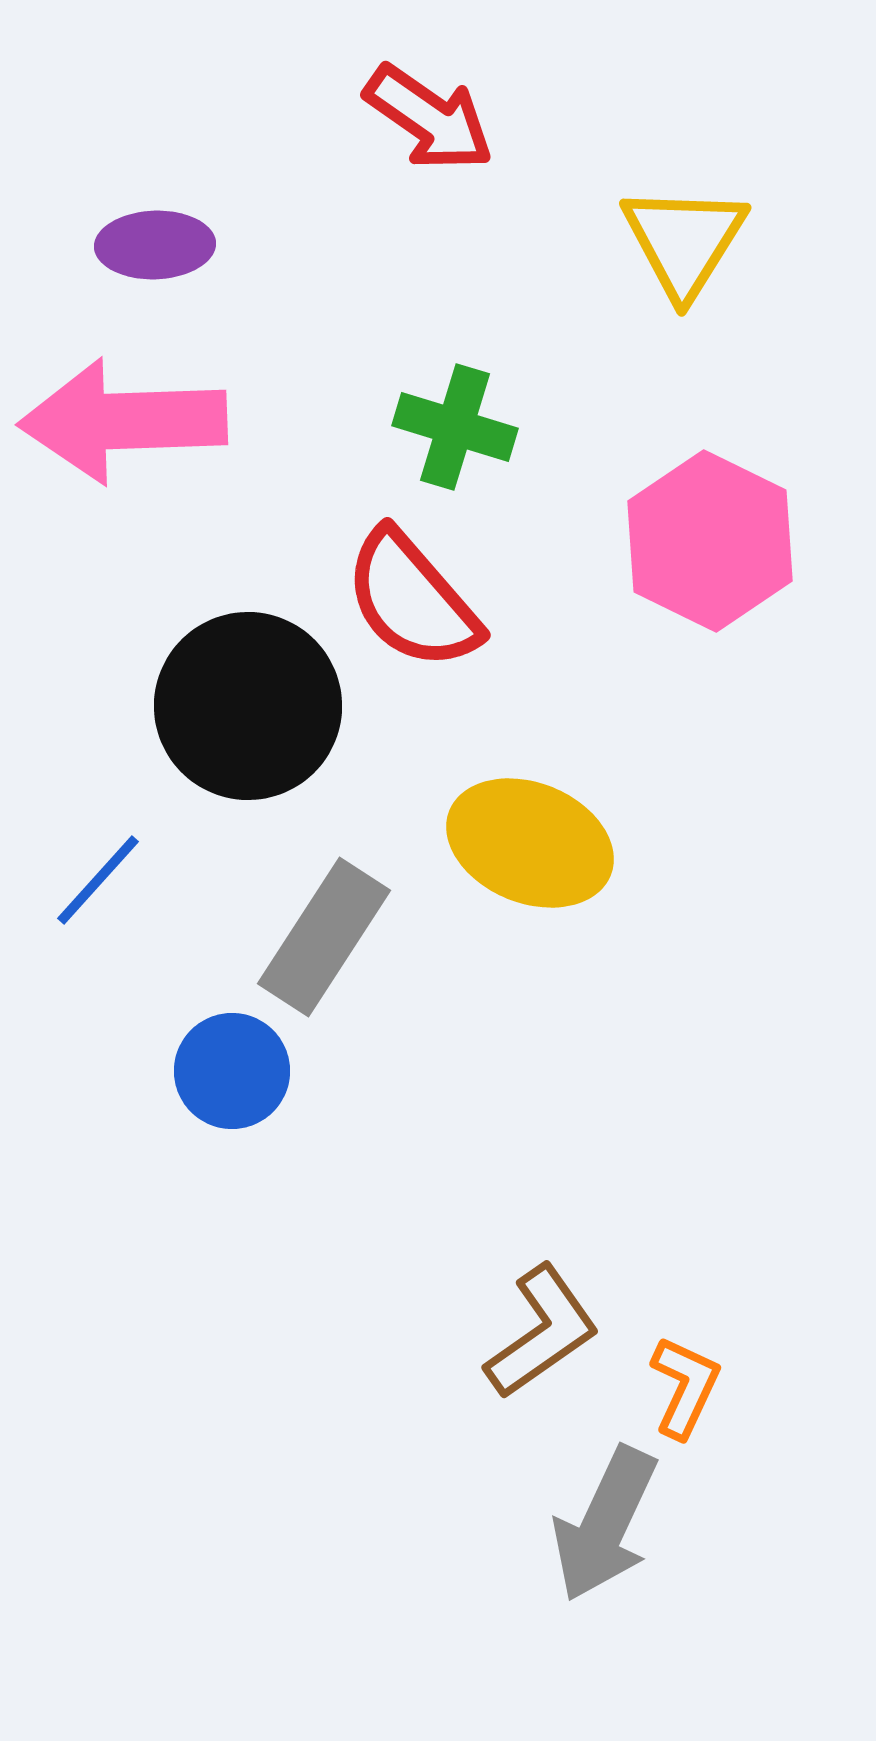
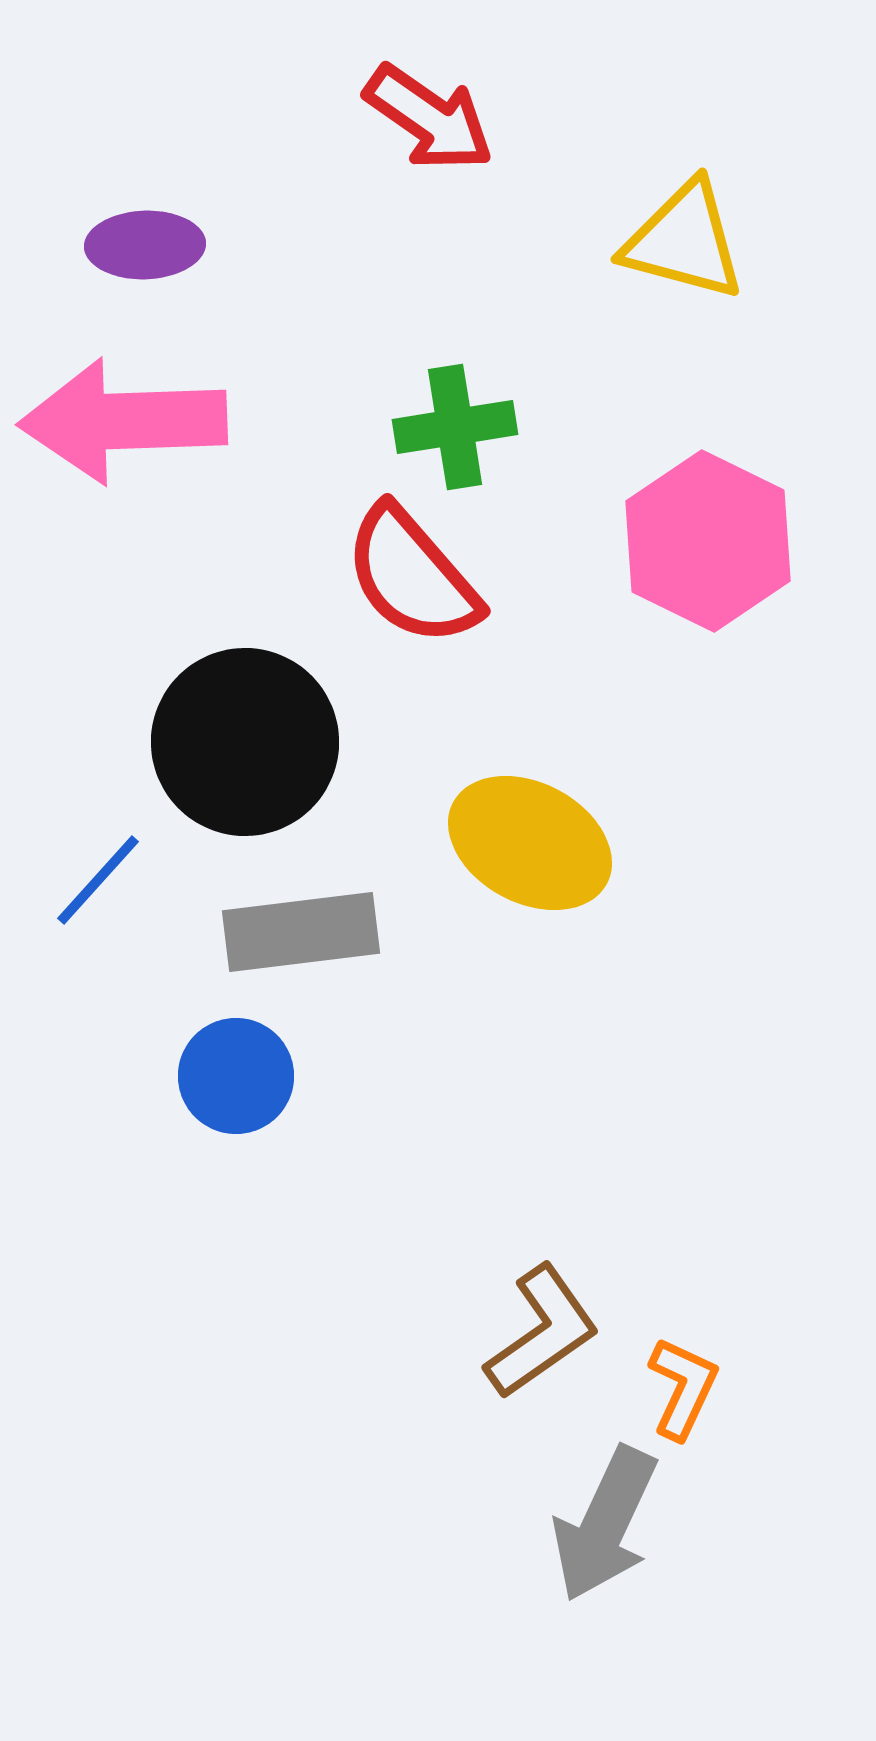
yellow triangle: rotated 47 degrees counterclockwise
purple ellipse: moved 10 px left
green cross: rotated 26 degrees counterclockwise
pink hexagon: moved 2 px left
red semicircle: moved 24 px up
black circle: moved 3 px left, 36 px down
yellow ellipse: rotated 6 degrees clockwise
gray rectangle: moved 23 px left, 5 px up; rotated 50 degrees clockwise
blue circle: moved 4 px right, 5 px down
orange L-shape: moved 2 px left, 1 px down
